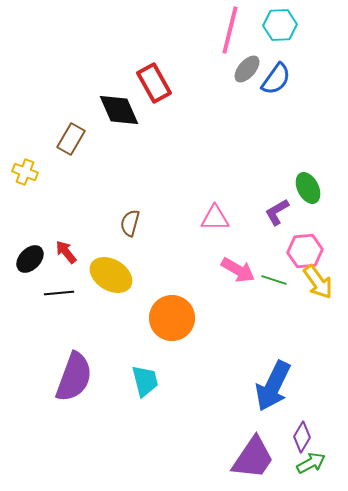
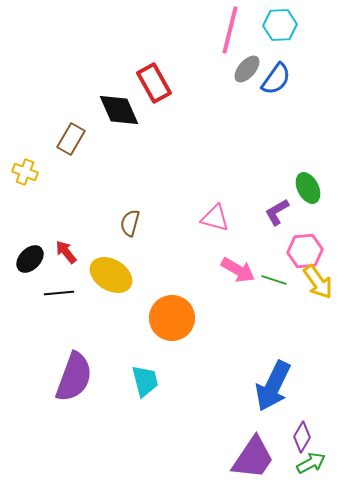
pink triangle: rotated 16 degrees clockwise
